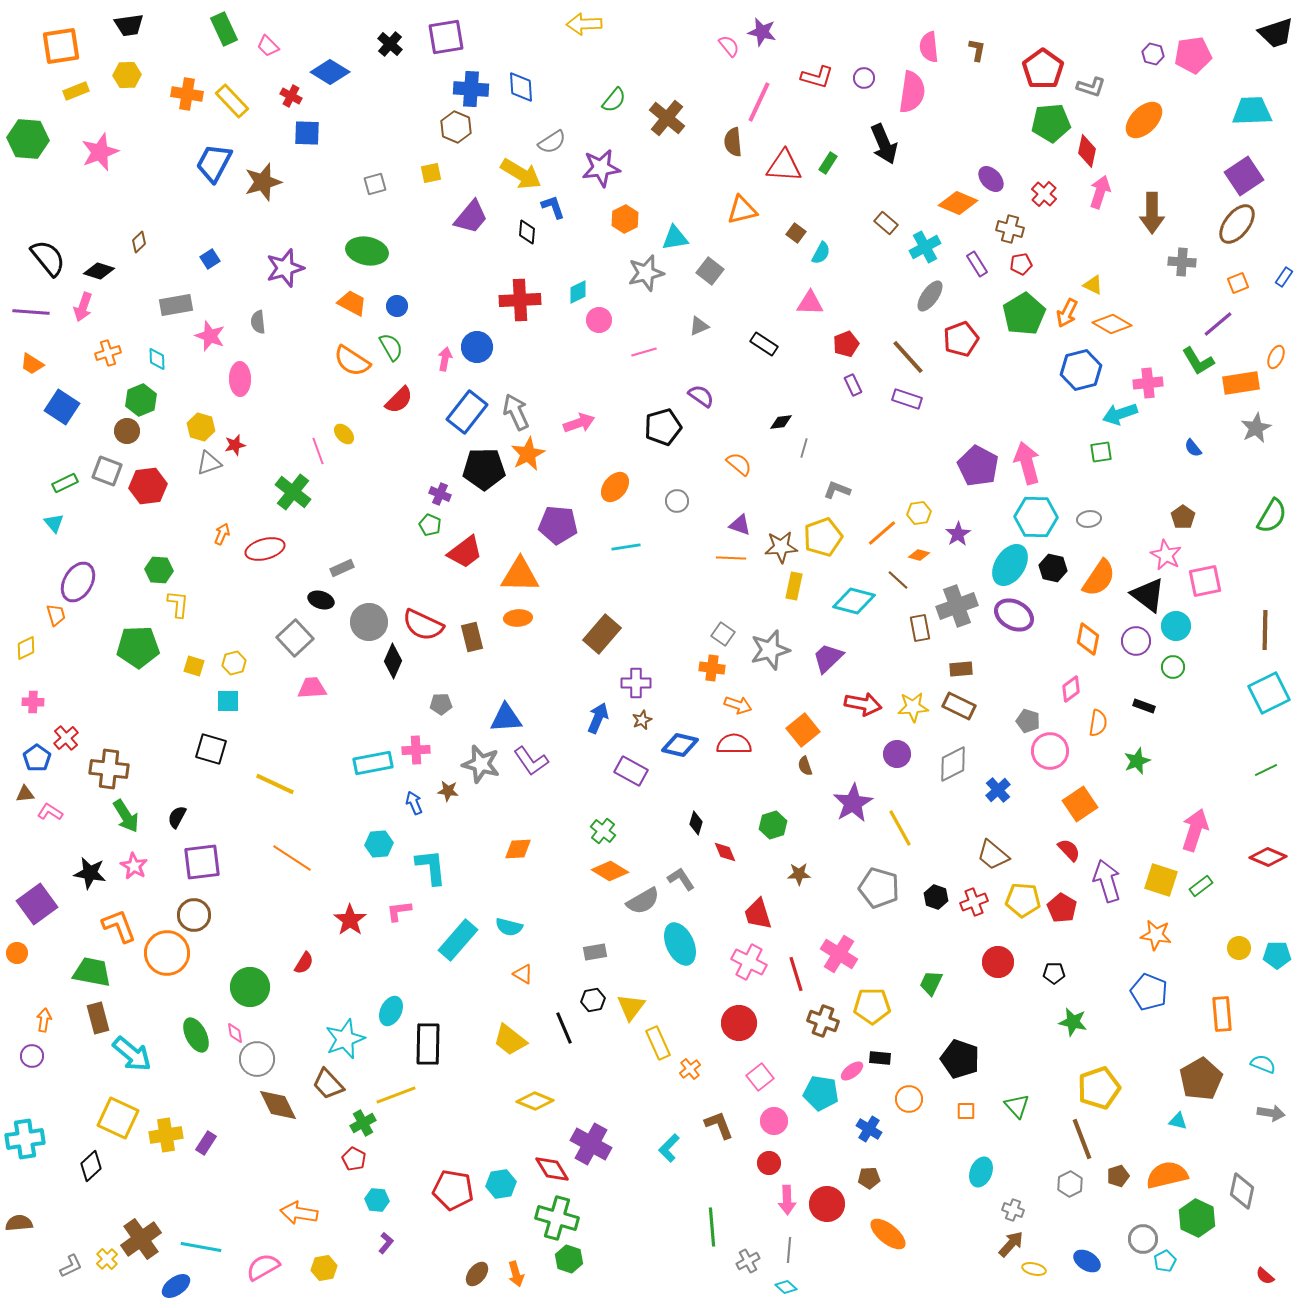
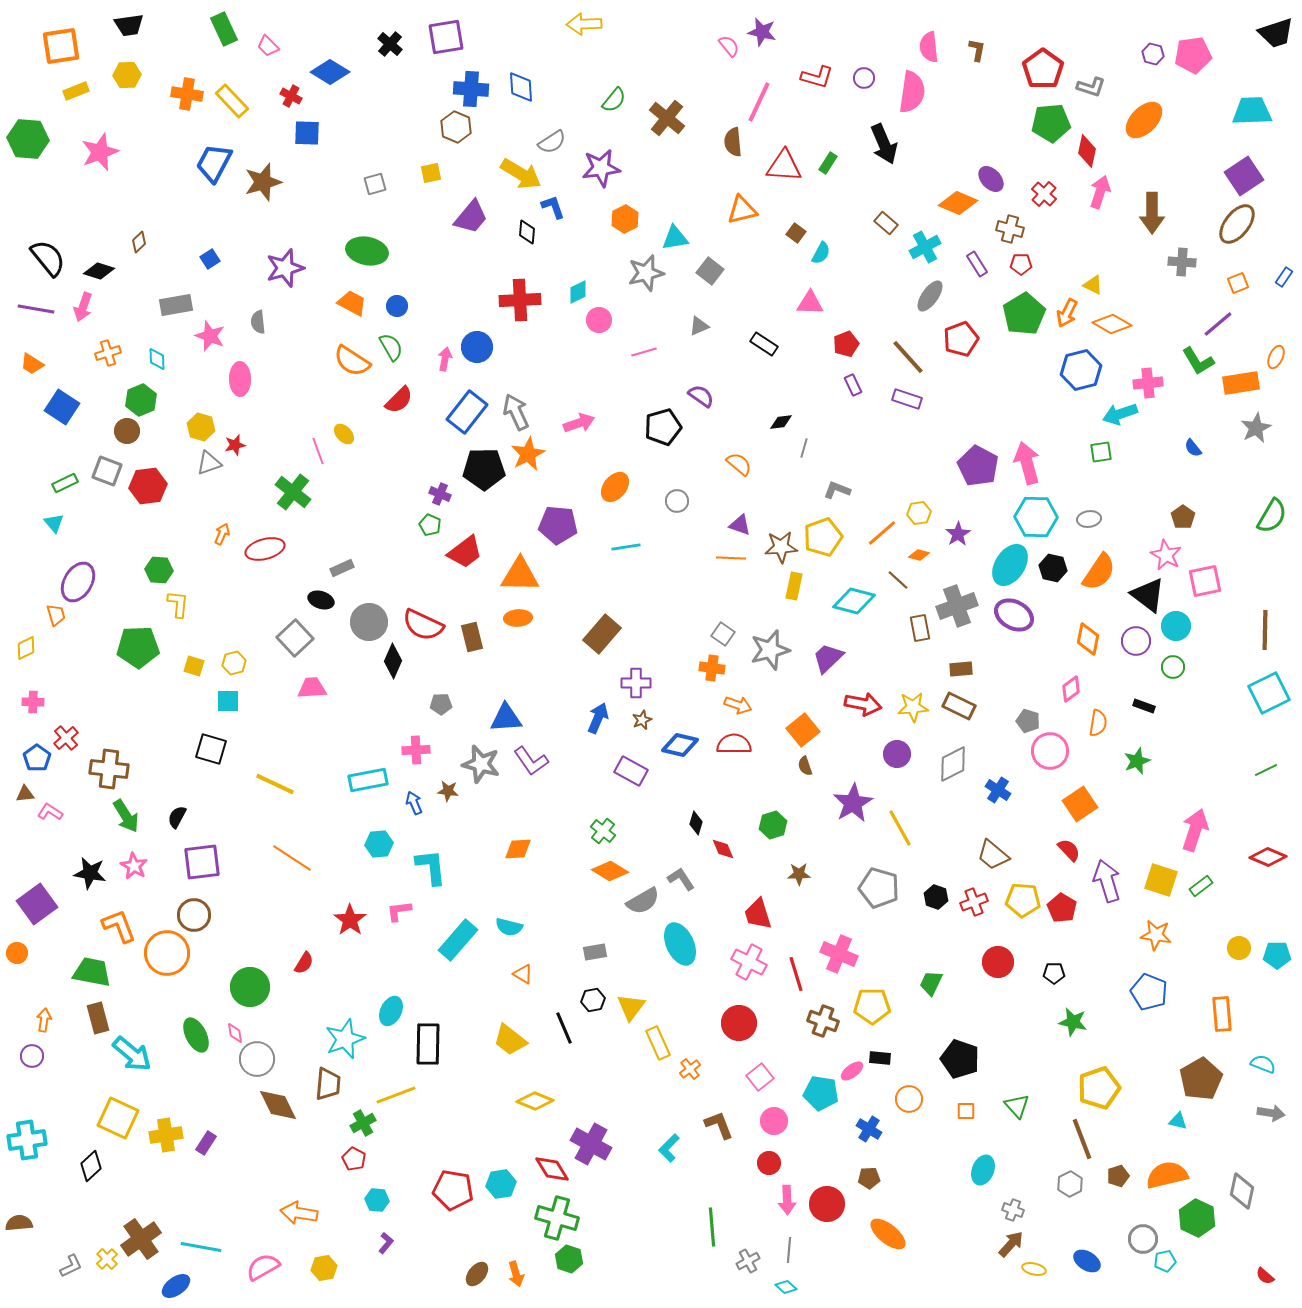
red pentagon at (1021, 264): rotated 10 degrees clockwise
purple line at (31, 312): moved 5 px right, 3 px up; rotated 6 degrees clockwise
orange semicircle at (1099, 578): moved 6 px up
cyan rectangle at (373, 763): moved 5 px left, 17 px down
blue cross at (998, 790): rotated 15 degrees counterclockwise
red diamond at (725, 852): moved 2 px left, 3 px up
pink cross at (839, 954): rotated 9 degrees counterclockwise
brown trapezoid at (328, 1084): rotated 132 degrees counterclockwise
cyan cross at (25, 1139): moved 2 px right, 1 px down
cyan ellipse at (981, 1172): moved 2 px right, 2 px up
cyan pentagon at (1165, 1261): rotated 15 degrees clockwise
